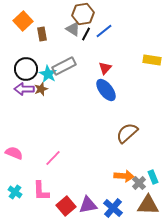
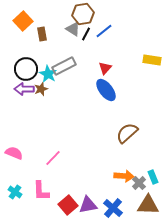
red square: moved 2 px right, 1 px up
